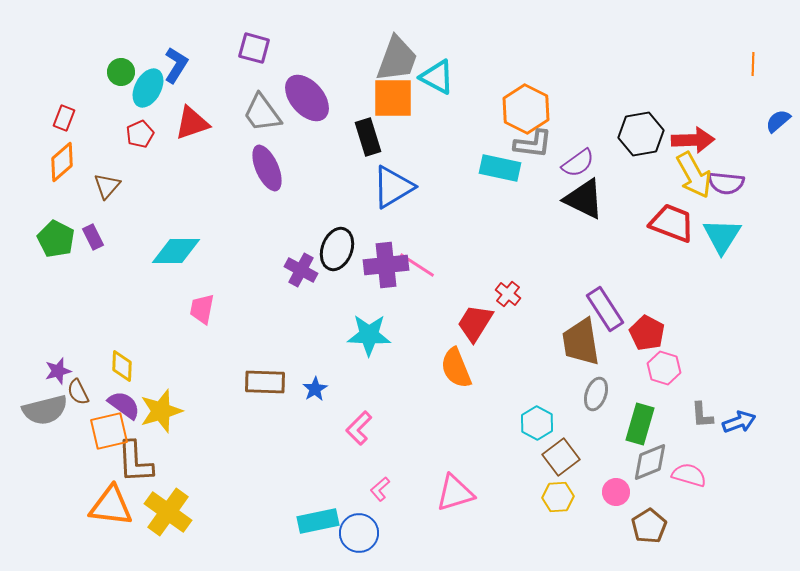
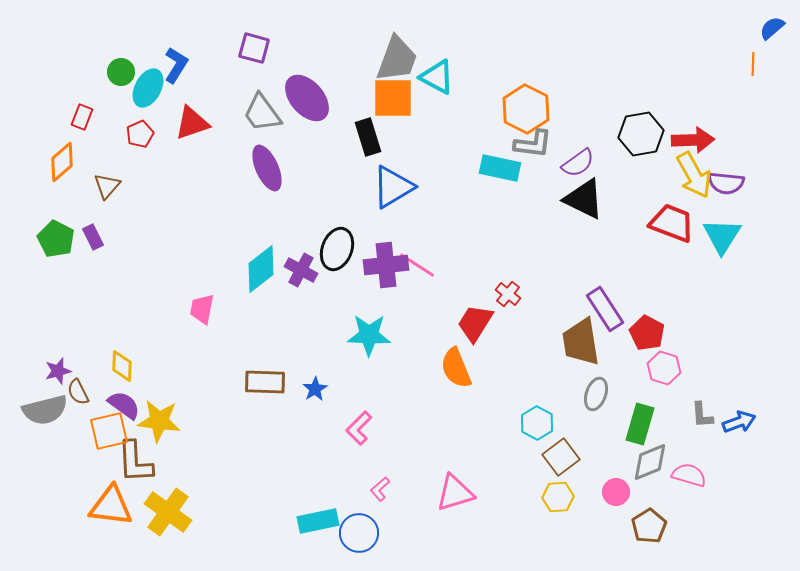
red rectangle at (64, 118): moved 18 px right, 1 px up
blue semicircle at (778, 121): moved 6 px left, 93 px up
cyan diamond at (176, 251): moved 85 px right, 18 px down; rotated 39 degrees counterclockwise
yellow star at (161, 411): moved 2 px left, 10 px down; rotated 24 degrees clockwise
